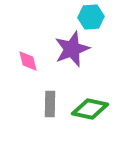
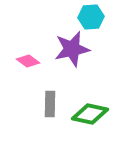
purple star: rotated 9 degrees clockwise
pink diamond: rotated 40 degrees counterclockwise
green diamond: moved 5 px down
